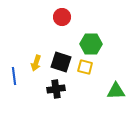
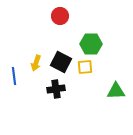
red circle: moved 2 px left, 1 px up
black square: rotated 10 degrees clockwise
yellow square: rotated 21 degrees counterclockwise
